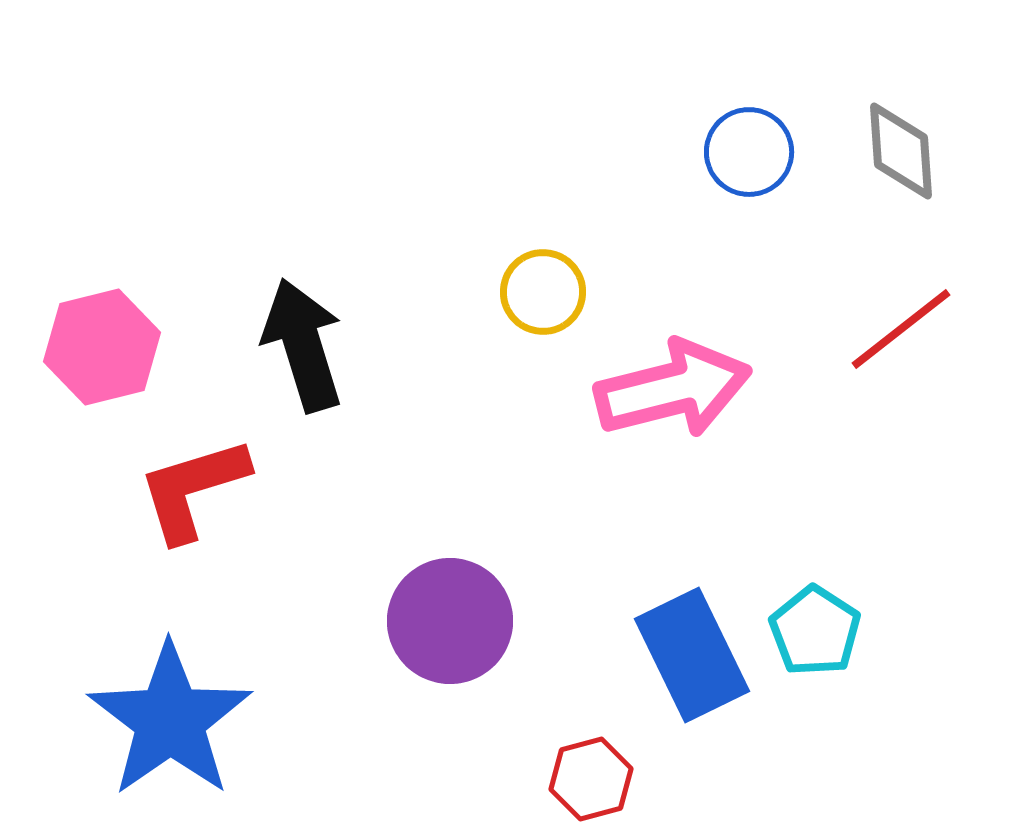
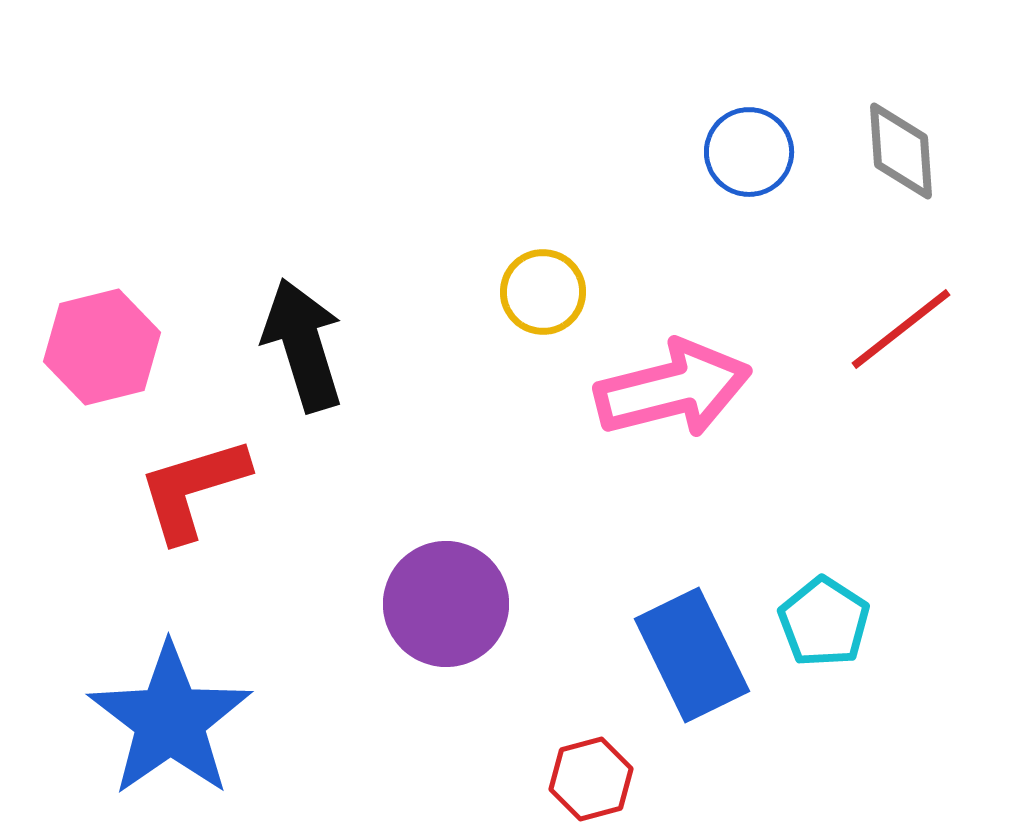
purple circle: moved 4 px left, 17 px up
cyan pentagon: moved 9 px right, 9 px up
